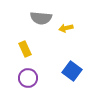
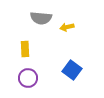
yellow arrow: moved 1 px right, 1 px up
yellow rectangle: rotated 21 degrees clockwise
blue square: moved 1 px up
